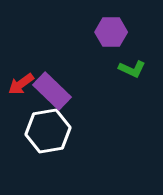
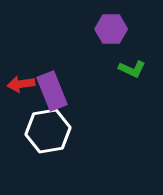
purple hexagon: moved 3 px up
red arrow: rotated 28 degrees clockwise
purple rectangle: rotated 24 degrees clockwise
